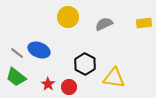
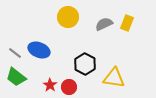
yellow rectangle: moved 17 px left; rotated 63 degrees counterclockwise
gray line: moved 2 px left
red star: moved 2 px right, 1 px down
